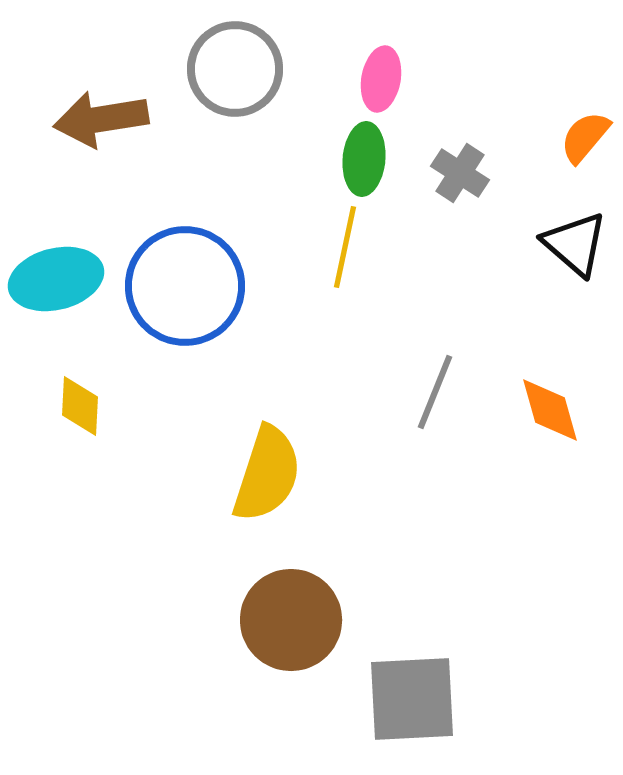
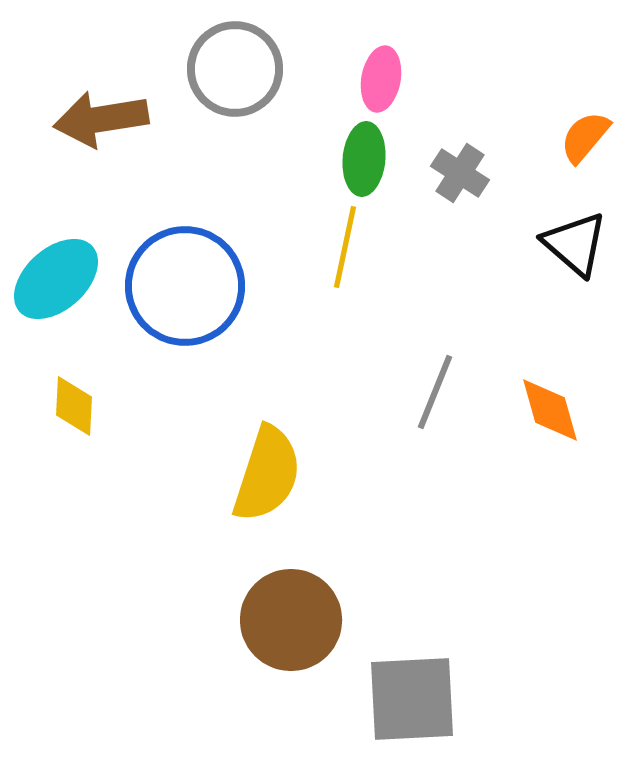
cyan ellipse: rotated 28 degrees counterclockwise
yellow diamond: moved 6 px left
